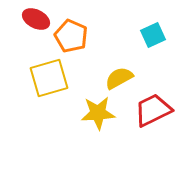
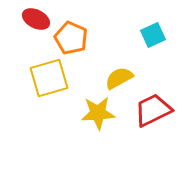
orange pentagon: moved 2 px down
